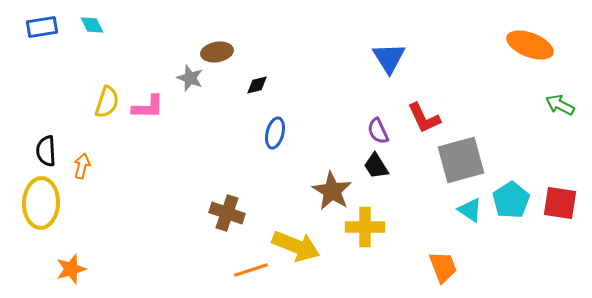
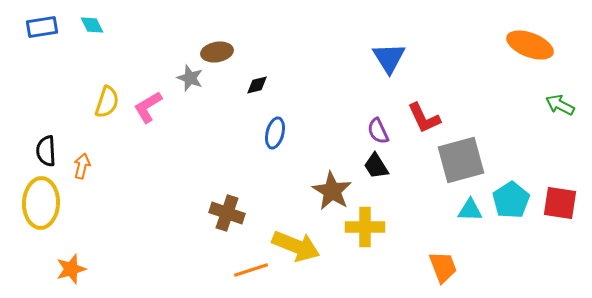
pink L-shape: rotated 148 degrees clockwise
cyan triangle: rotated 32 degrees counterclockwise
